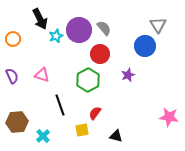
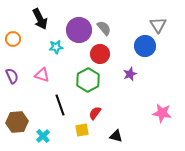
cyan star: moved 11 px down; rotated 16 degrees clockwise
purple star: moved 2 px right, 1 px up
pink star: moved 7 px left, 4 px up
